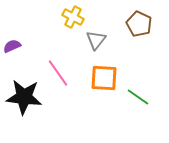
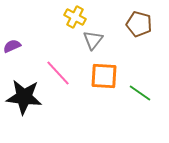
yellow cross: moved 2 px right
brown pentagon: rotated 10 degrees counterclockwise
gray triangle: moved 3 px left
pink line: rotated 8 degrees counterclockwise
orange square: moved 2 px up
green line: moved 2 px right, 4 px up
